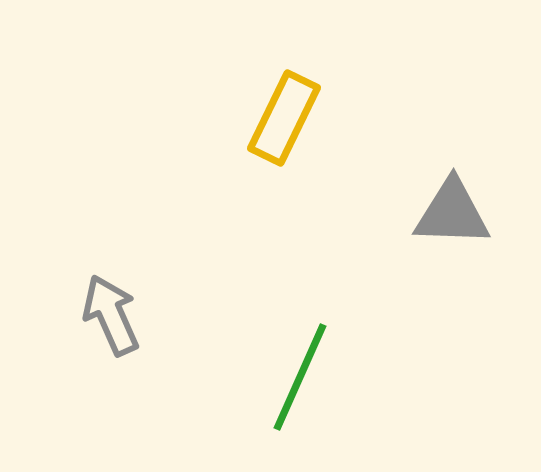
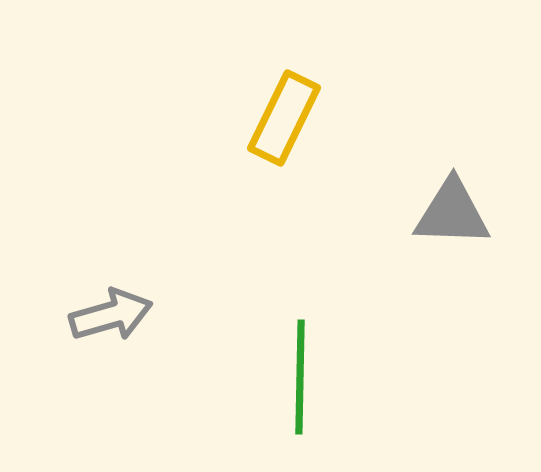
gray arrow: rotated 98 degrees clockwise
green line: rotated 23 degrees counterclockwise
